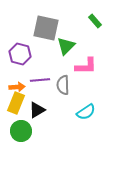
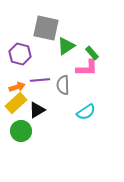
green rectangle: moved 3 px left, 32 px down
green triangle: rotated 12 degrees clockwise
pink L-shape: moved 1 px right, 2 px down
orange arrow: rotated 14 degrees counterclockwise
yellow rectangle: rotated 25 degrees clockwise
